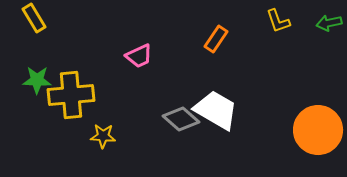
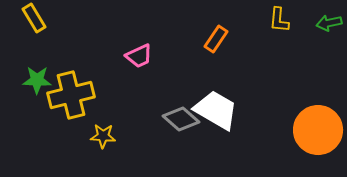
yellow L-shape: moved 1 px right, 1 px up; rotated 24 degrees clockwise
yellow cross: rotated 9 degrees counterclockwise
